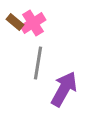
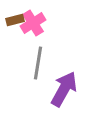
brown rectangle: moved 2 px up; rotated 54 degrees counterclockwise
